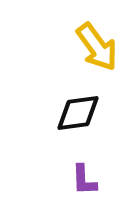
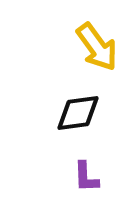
purple L-shape: moved 2 px right, 3 px up
